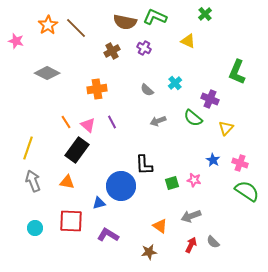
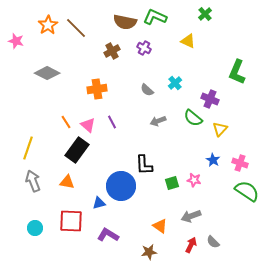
yellow triangle at (226, 128): moved 6 px left, 1 px down
